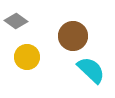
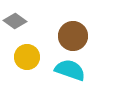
gray diamond: moved 1 px left
cyan semicircle: moved 21 px left; rotated 24 degrees counterclockwise
